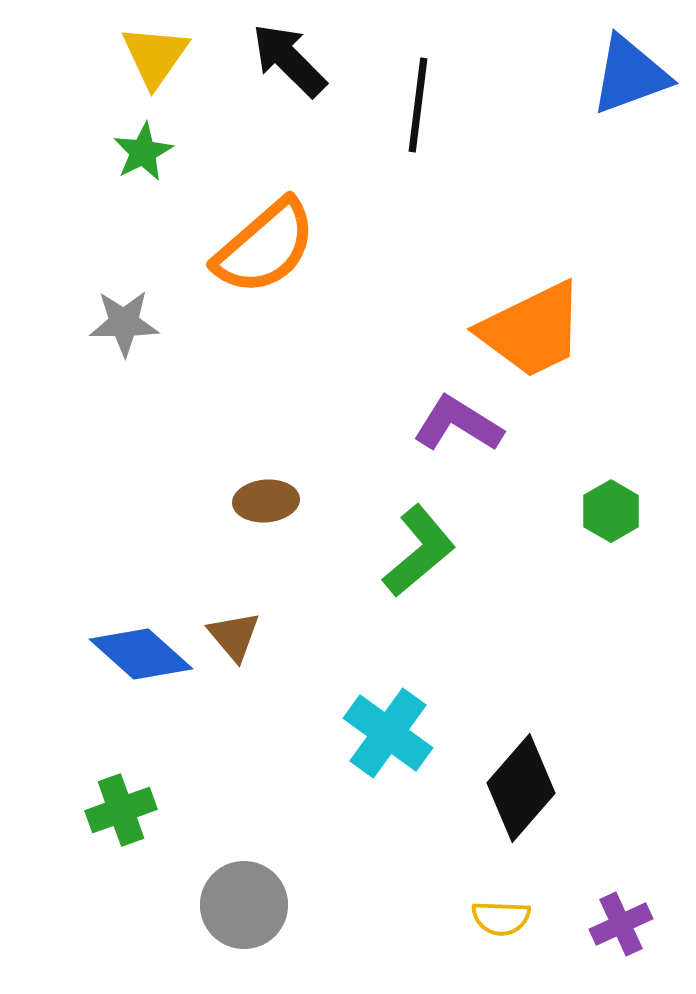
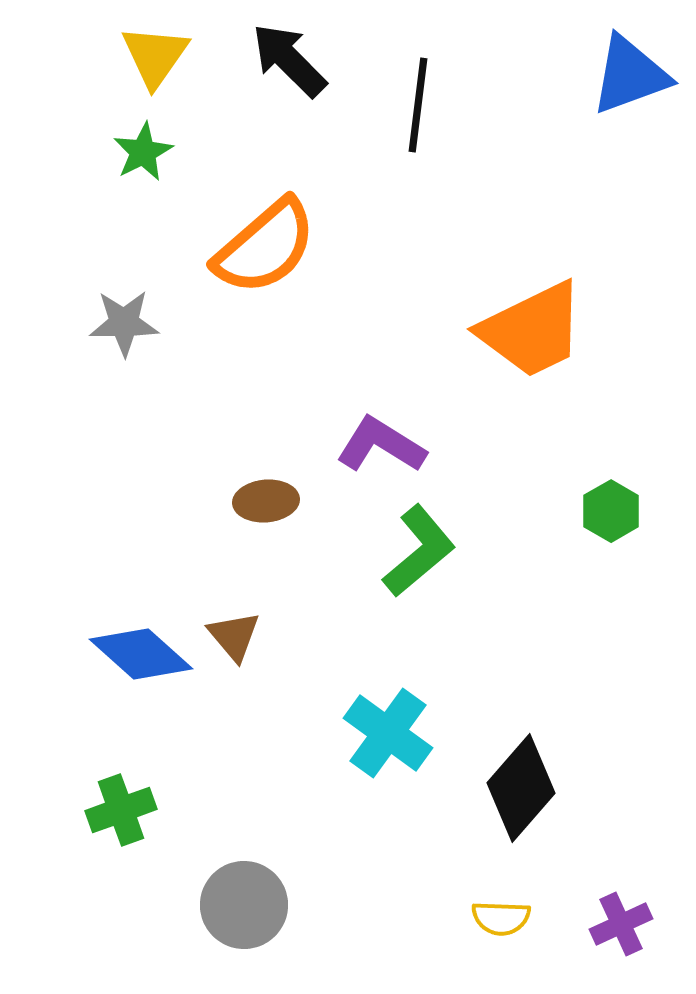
purple L-shape: moved 77 px left, 21 px down
